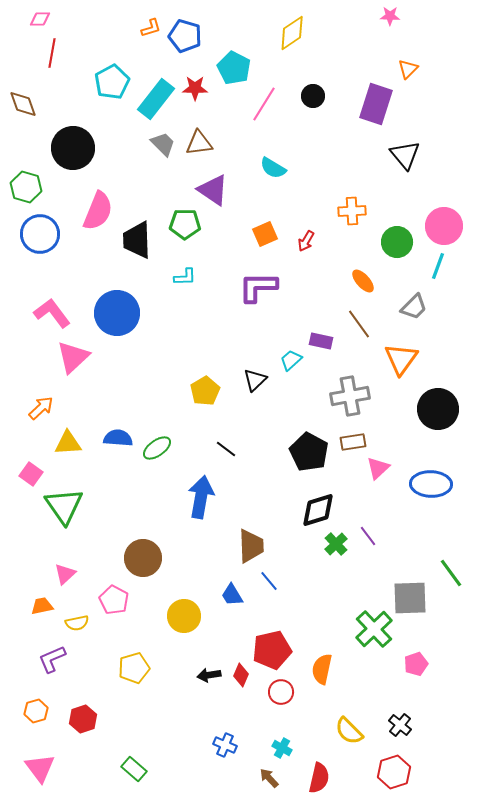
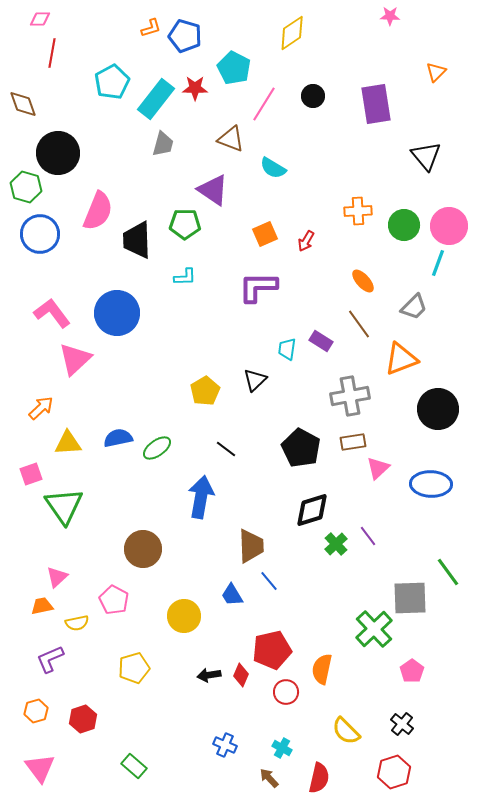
orange triangle at (408, 69): moved 28 px right, 3 px down
purple rectangle at (376, 104): rotated 27 degrees counterclockwise
brown triangle at (199, 143): moved 32 px right, 4 px up; rotated 28 degrees clockwise
gray trapezoid at (163, 144): rotated 60 degrees clockwise
black circle at (73, 148): moved 15 px left, 5 px down
black triangle at (405, 155): moved 21 px right, 1 px down
orange cross at (352, 211): moved 6 px right
pink circle at (444, 226): moved 5 px right
green circle at (397, 242): moved 7 px right, 17 px up
cyan line at (438, 266): moved 3 px up
purple rectangle at (321, 341): rotated 20 degrees clockwise
pink triangle at (73, 357): moved 2 px right, 2 px down
orange triangle at (401, 359): rotated 33 degrees clockwise
cyan trapezoid at (291, 360): moved 4 px left, 11 px up; rotated 40 degrees counterclockwise
blue semicircle at (118, 438): rotated 16 degrees counterclockwise
black pentagon at (309, 452): moved 8 px left, 4 px up
pink square at (31, 474): rotated 35 degrees clockwise
black diamond at (318, 510): moved 6 px left
brown circle at (143, 558): moved 9 px up
green line at (451, 573): moved 3 px left, 1 px up
pink triangle at (65, 574): moved 8 px left, 3 px down
purple L-shape at (52, 659): moved 2 px left
pink pentagon at (416, 664): moved 4 px left, 7 px down; rotated 15 degrees counterclockwise
red circle at (281, 692): moved 5 px right
black cross at (400, 725): moved 2 px right, 1 px up
yellow semicircle at (349, 731): moved 3 px left
green rectangle at (134, 769): moved 3 px up
